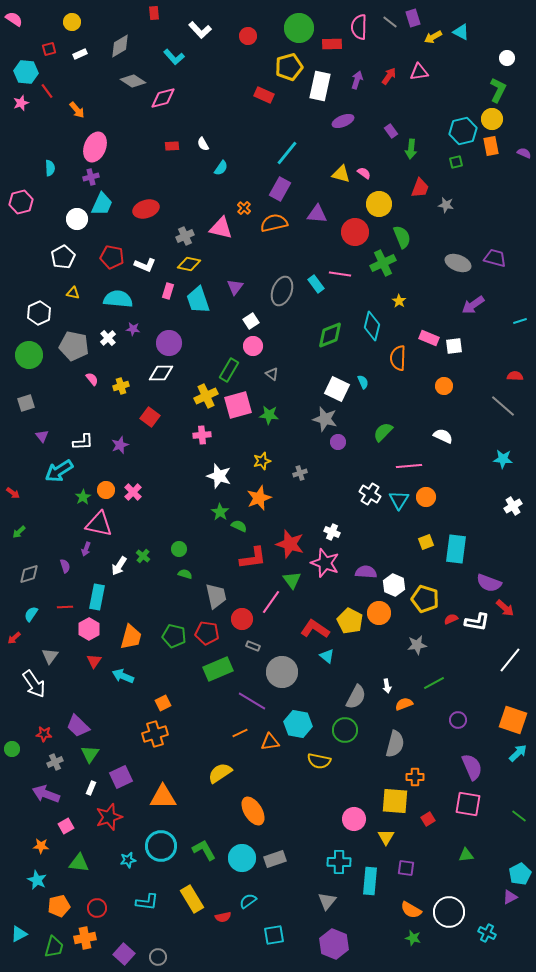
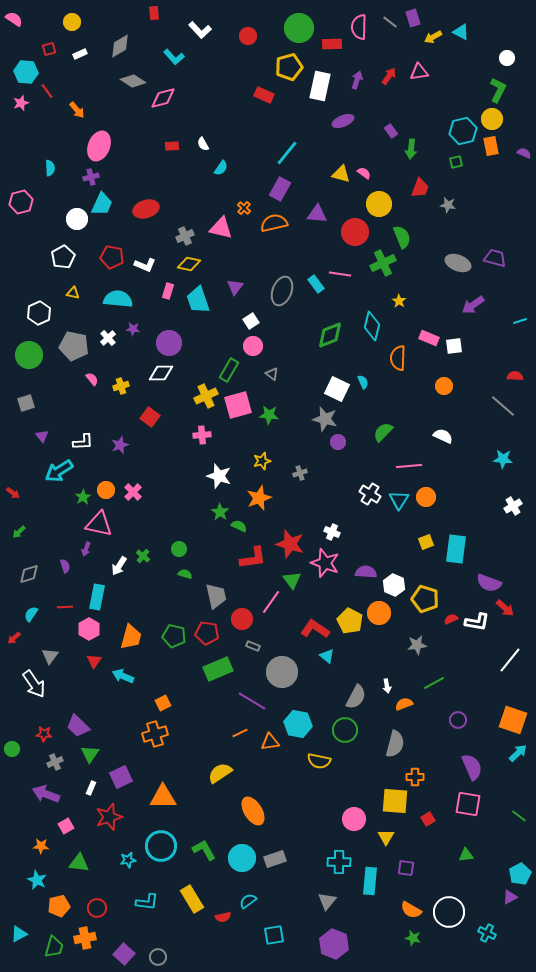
pink ellipse at (95, 147): moved 4 px right, 1 px up
gray star at (446, 205): moved 2 px right
